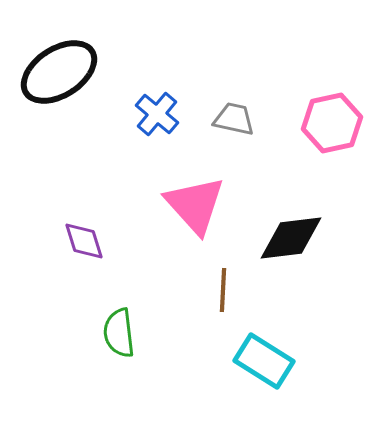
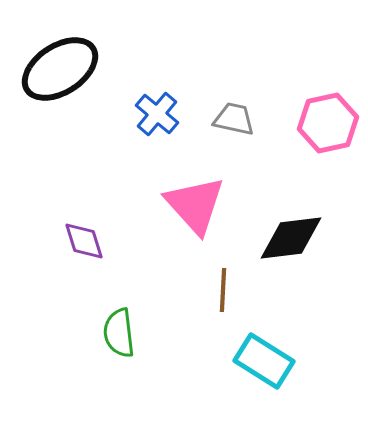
black ellipse: moved 1 px right, 3 px up
pink hexagon: moved 4 px left
